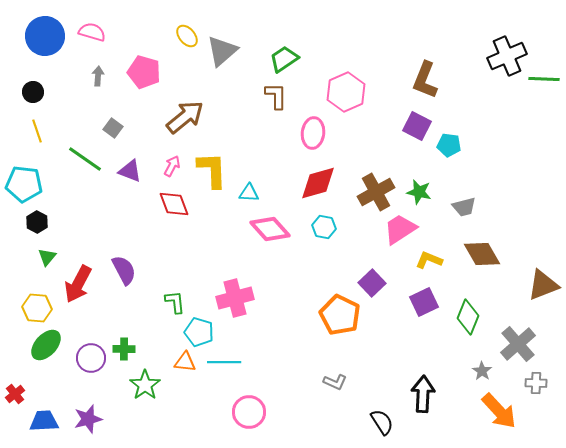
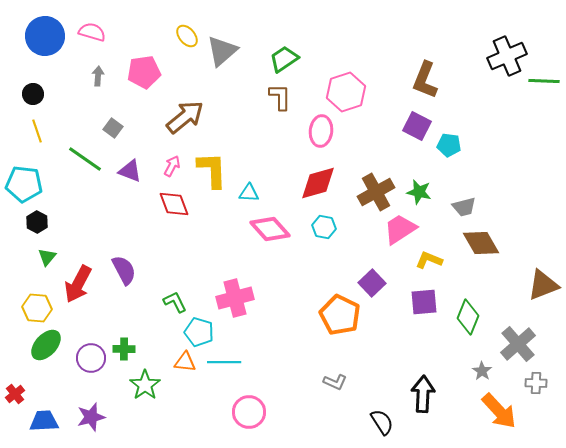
pink pentagon at (144, 72): rotated 24 degrees counterclockwise
green line at (544, 79): moved 2 px down
black circle at (33, 92): moved 2 px down
pink hexagon at (346, 92): rotated 6 degrees clockwise
brown L-shape at (276, 96): moved 4 px right, 1 px down
pink ellipse at (313, 133): moved 8 px right, 2 px up
brown diamond at (482, 254): moved 1 px left, 11 px up
green L-shape at (175, 302): rotated 20 degrees counterclockwise
purple square at (424, 302): rotated 20 degrees clockwise
purple star at (88, 419): moved 3 px right, 2 px up
